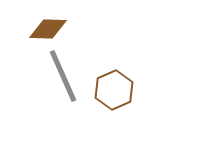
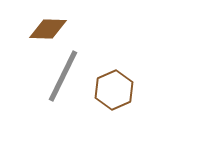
gray line: rotated 50 degrees clockwise
